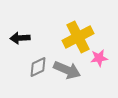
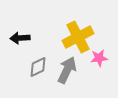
gray arrow: rotated 88 degrees counterclockwise
